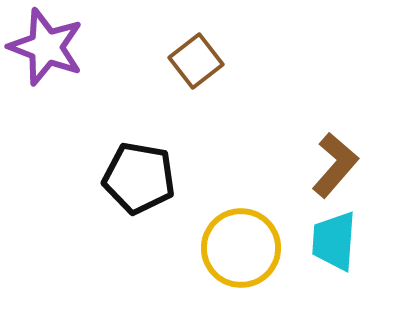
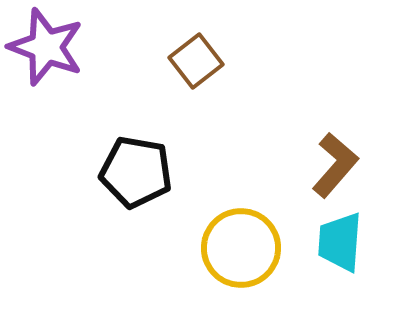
black pentagon: moved 3 px left, 6 px up
cyan trapezoid: moved 6 px right, 1 px down
